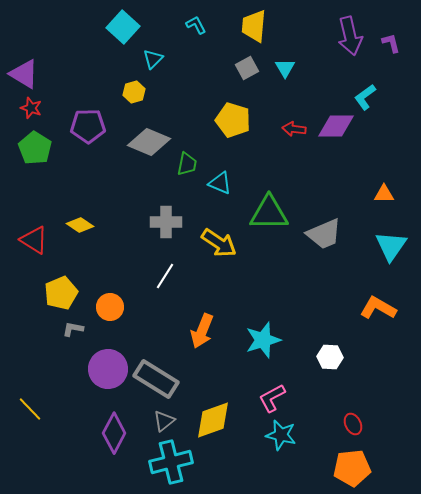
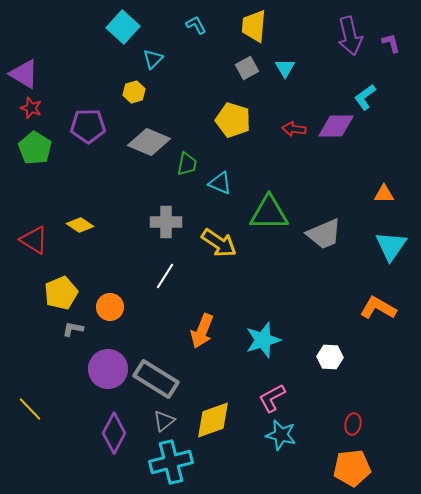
red ellipse at (353, 424): rotated 35 degrees clockwise
